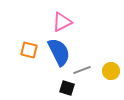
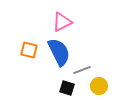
yellow circle: moved 12 px left, 15 px down
